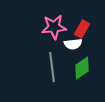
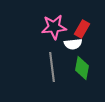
green diamond: rotated 45 degrees counterclockwise
